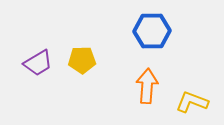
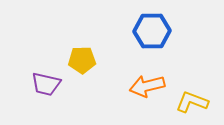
purple trapezoid: moved 8 px right, 21 px down; rotated 44 degrees clockwise
orange arrow: rotated 108 degrees counterclockwise
